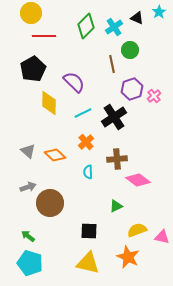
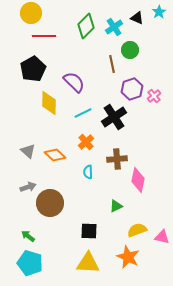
pink diamond: rotated 65 degrees clockwise
yellow triangle: rotated 10 degrees counterclockwise
